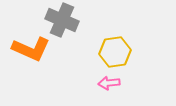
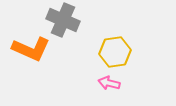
gray cross: moved 1 px right
pink arrow: rotated 20 degrees clockwise
